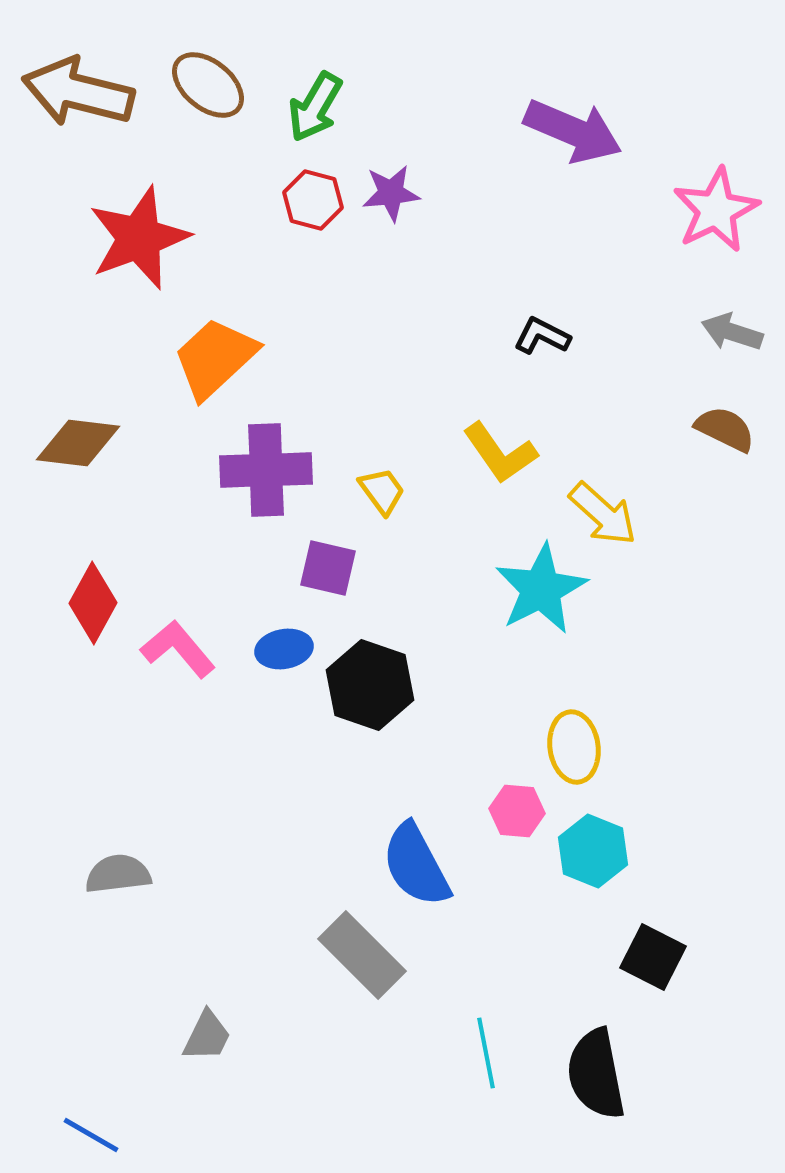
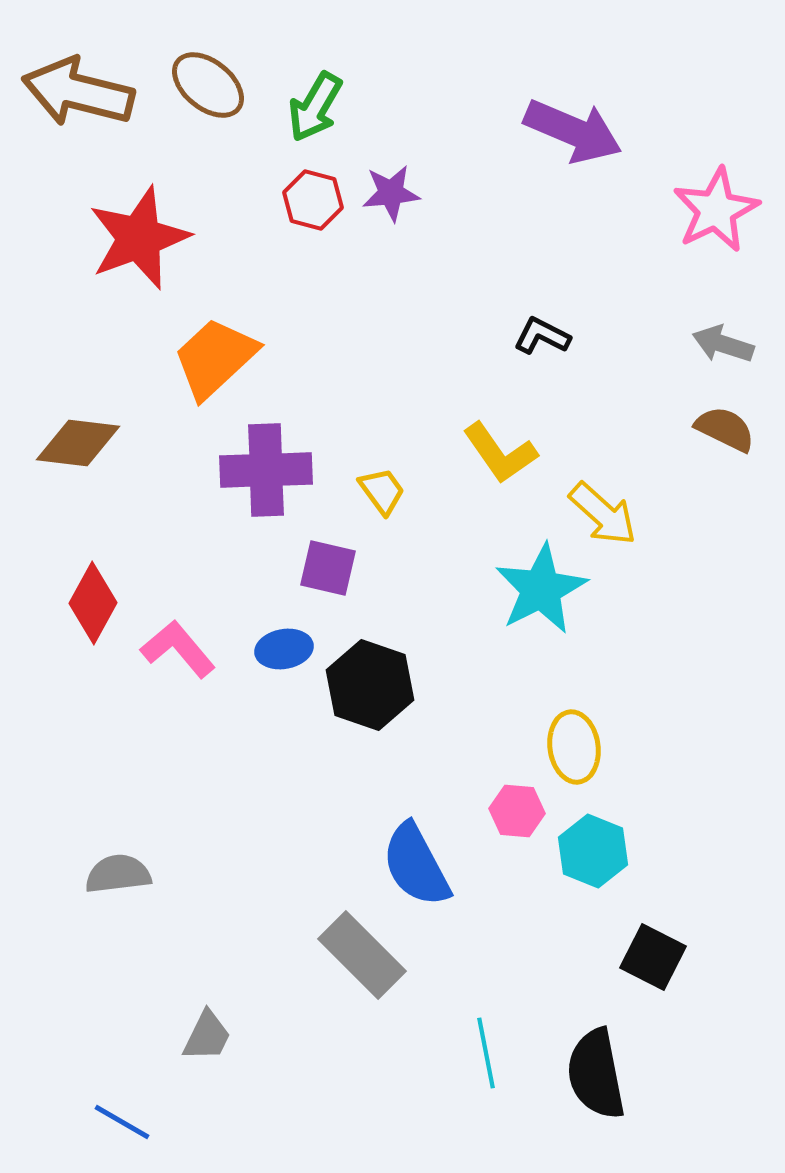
gray arrow: moved 9 px left, 12 px down
blue line: moved 31 px right, 13 px up
